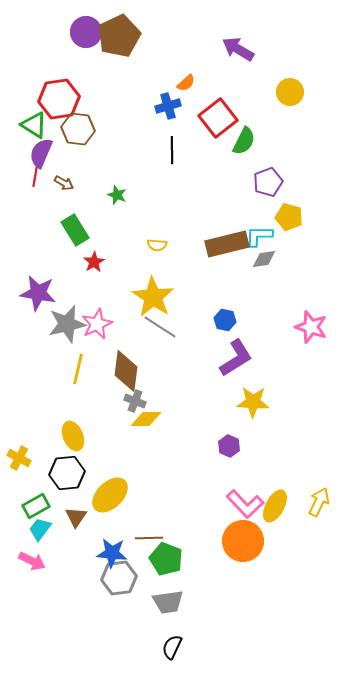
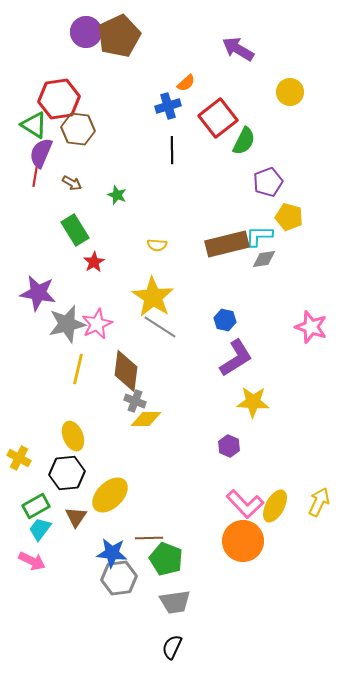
brown arrow at (64, 183): moved 8 px right
gray trapezoid at (168, 602): moved 7 px right
